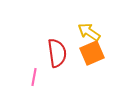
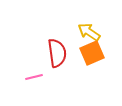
pink line: rotated 66 degrees clockwise
